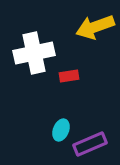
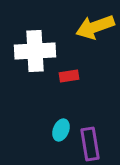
white cross: moved 1 px right, 2 px up; rotated 9 degrees clockwise
purple rectangle: rotated 76 degrees counterclockwise
